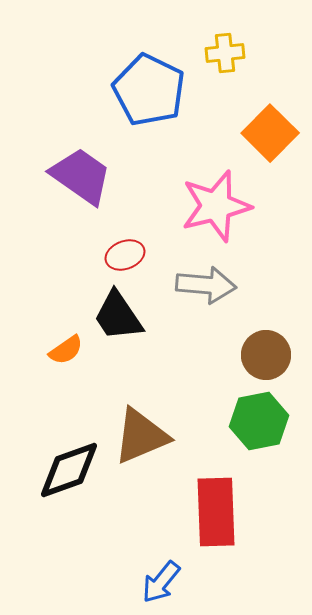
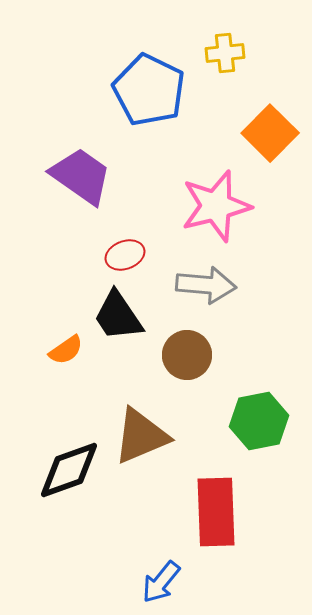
brown circle: moved 79 px left
